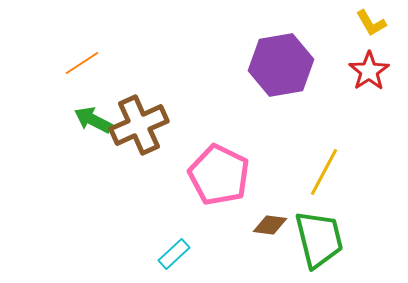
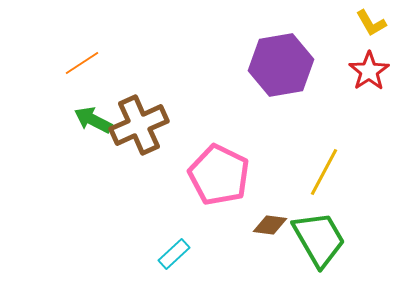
green trapezoid: rotated 16 degrees counterclockwise
